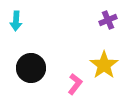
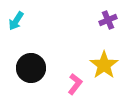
cyan arrow: rotated 30 degrees clockwise
